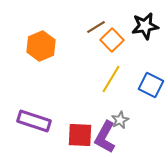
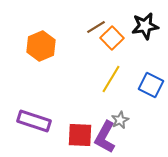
orange square: moved 2 px up
